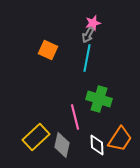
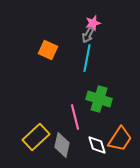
white diamond: rotated 15 degrees counterclockwise
